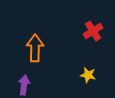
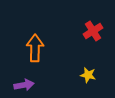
purple arrow: rotated 72 degrees clockwise
